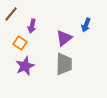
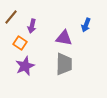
brown line: moved 3 px down
purple triangle: rotated 48 degrees clockwise
